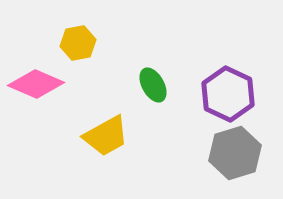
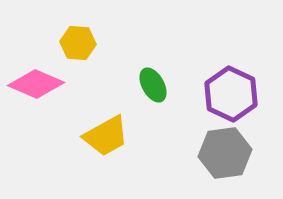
yellow hexagon: rotated 16 degrees clockwise
purple hexagon: moved 3 px right
gray hexagon: moved 10 px left; rotated 9 degrees clockwise
